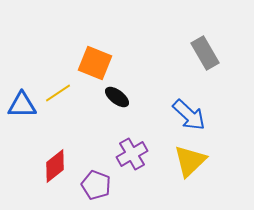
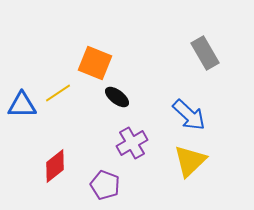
purple cross: moved 11 px up
purple pentagon: moved 9 px right
